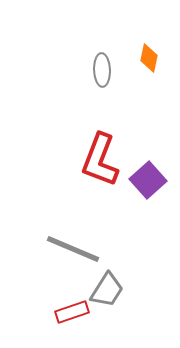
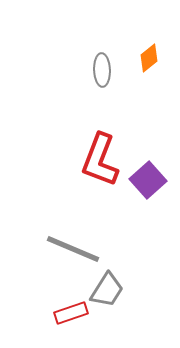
orange diamond: rotated 40 degrees clockwise
red rectangle: moved 1 px left, 1 px down
